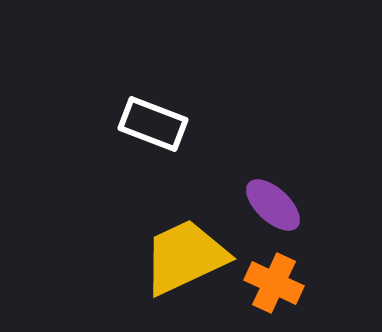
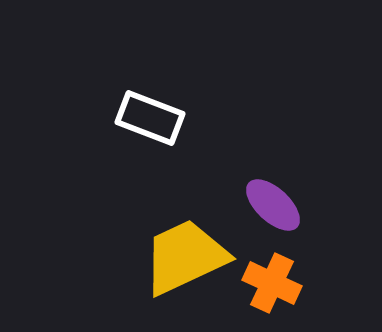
white rectangle: moved 3 px left, 6 px up
orange cross: moved 2 px left
